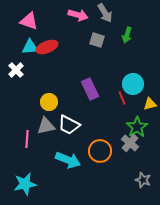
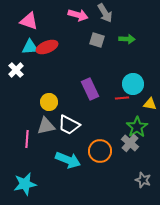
green arrow: moved 4 px down; rotated 105 degrees counterclockwise
red line: rotated 72 degrees counterclockwise
yellow triangle: rotated 24 degrees clockwise
